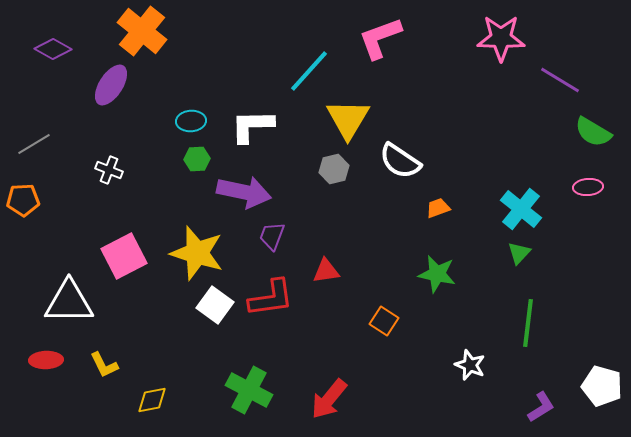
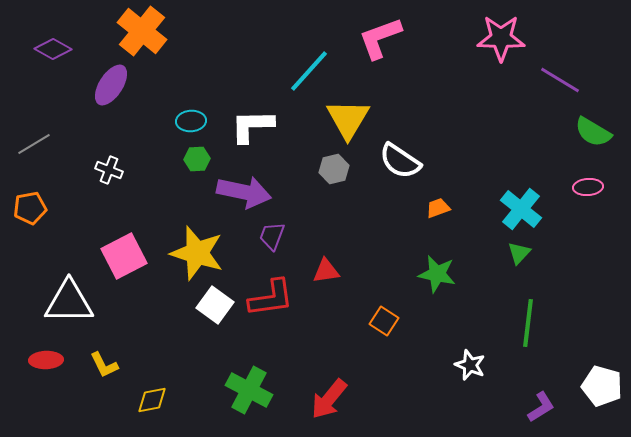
orange pentagon: moved 7 px right, 8 px down; rotated 8 degrees counterclockwise
